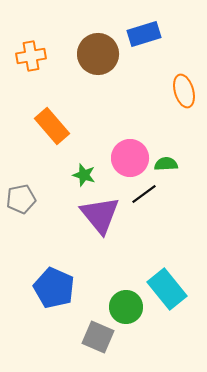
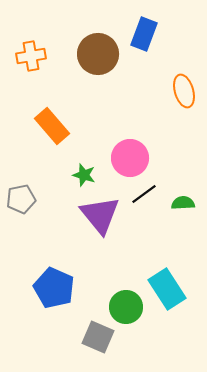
blue rectangle: rotated 52 degrees counterclockwise
green semicircle: moved 17 px right, 39 px down
cyan rectangle: rotated 6 degrees clockwise
